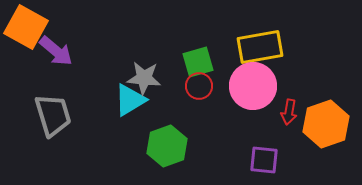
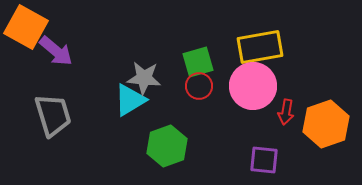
red arrow: moved 3 px left
